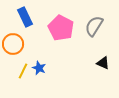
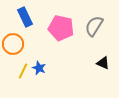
pink pentagon: rotated 15 degrees counterclockwise
